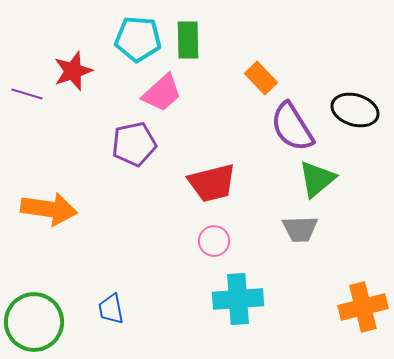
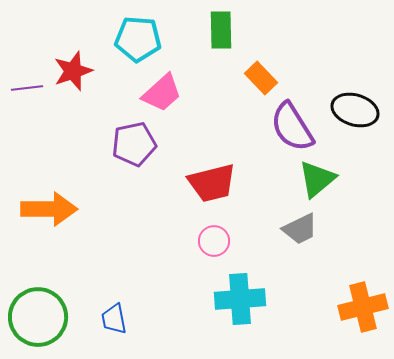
green rectangle: moved 33 px right, 10 px up
purple line: moved 6 px up; rotated 24 degrees counterclockwise
orange arrow: rotated 8 degrees counterclockwise
gray trapezoid: rotated 24 degrees counterclockwise
cyan cross: moved 2 px right
blue trapezoid: moved 3 px right, 10 px down
green circle: moved 4 px right, 5 px up
